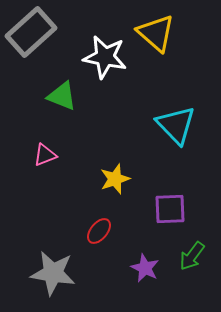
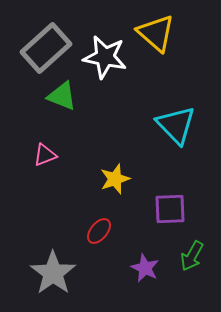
gray rectangle: moved 15 px right, 16 px down
green arrow: rotated 8 degrees counterclockwise
gray star: rotated 27 degrees clockwise
